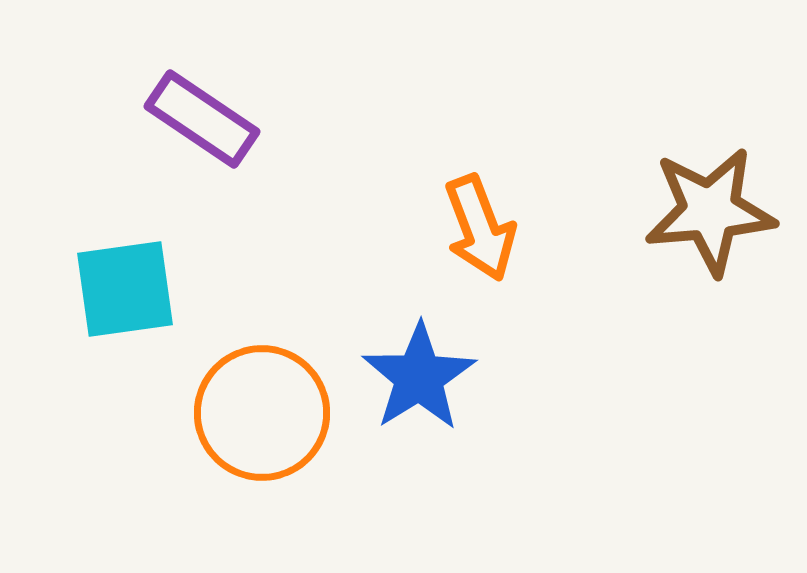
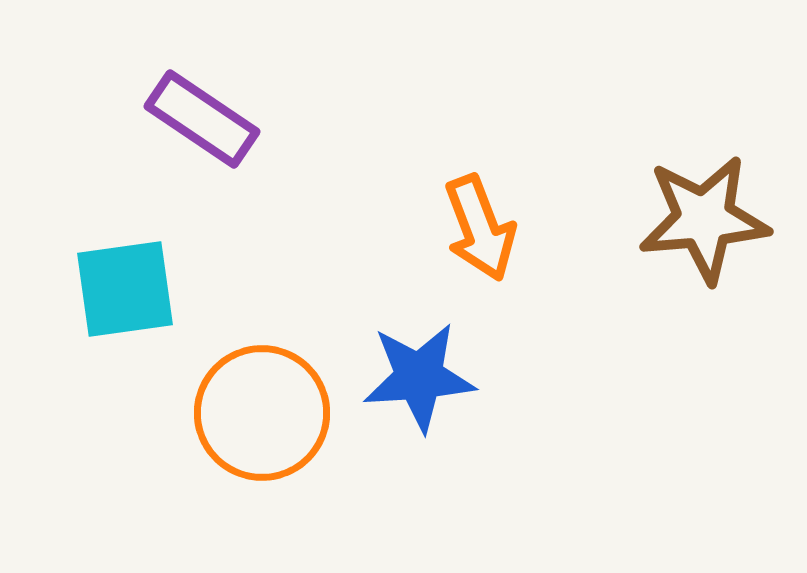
brown star: moved 6 px left, 8 px down
blue star: rotated 28 degrees clockwise
